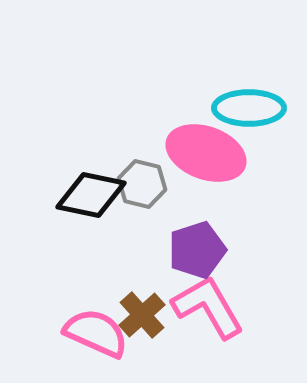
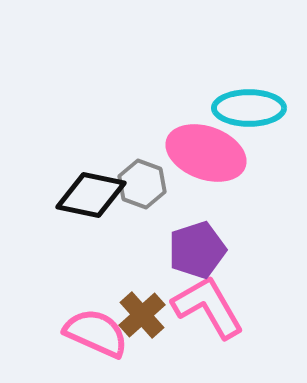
gray hexagon: rotated 6 degrees clockwise
